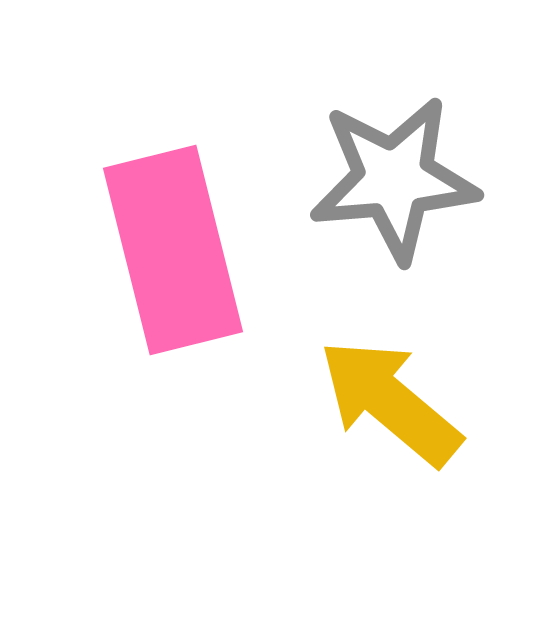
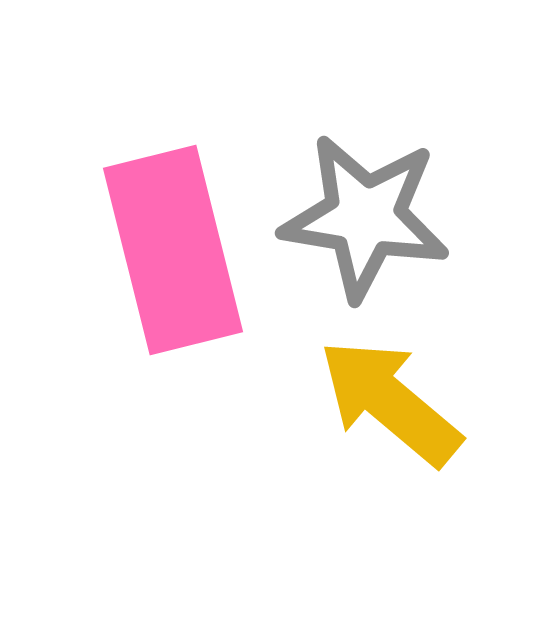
gray star: moved 29 px left, 38 px down; rotated 14 degrees clockwise
